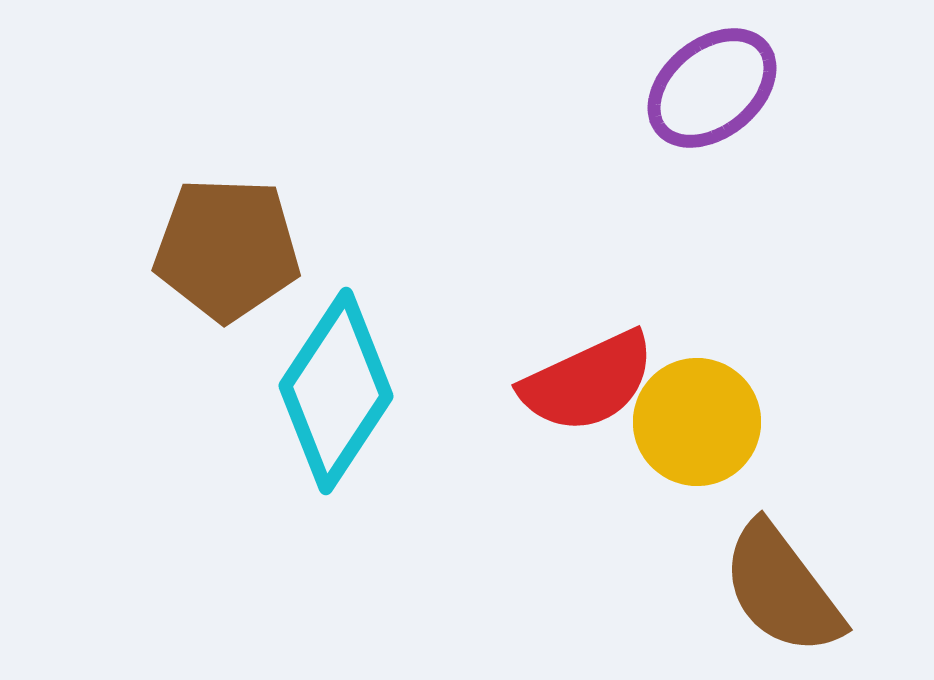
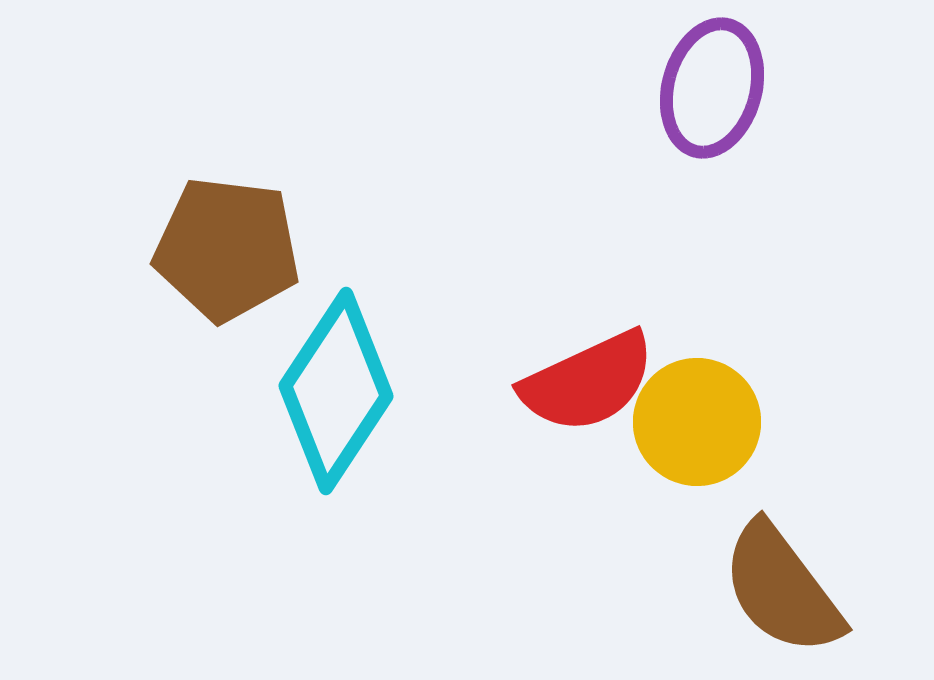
purple ellipse: rotated 36 degrees counterclockwise
brown pentagon: rotated 5 degrees clockwise
